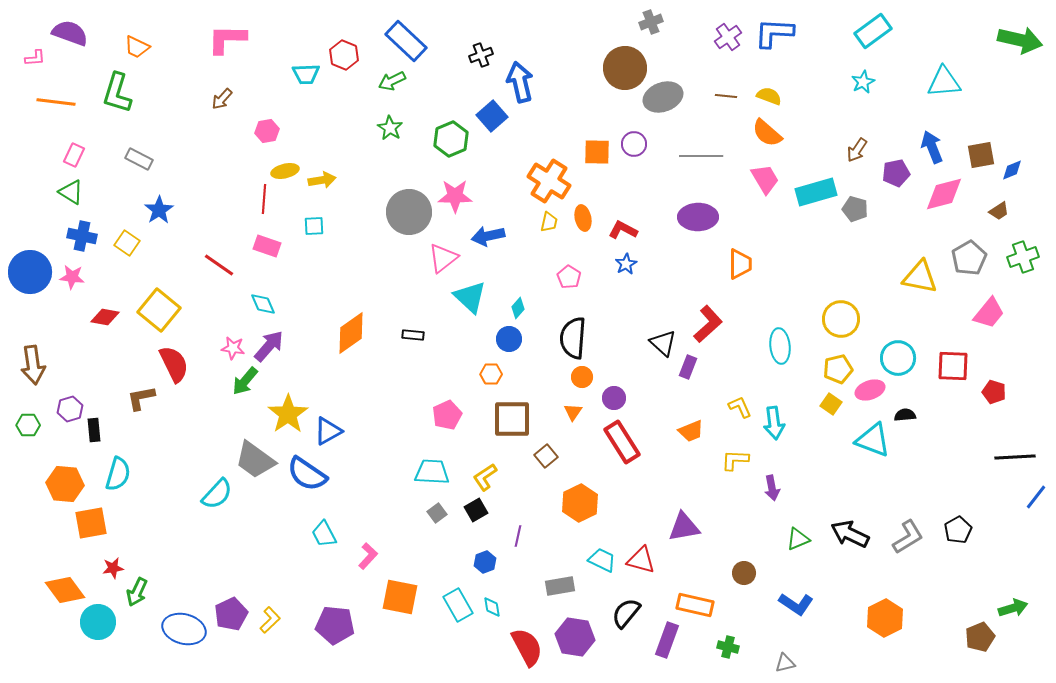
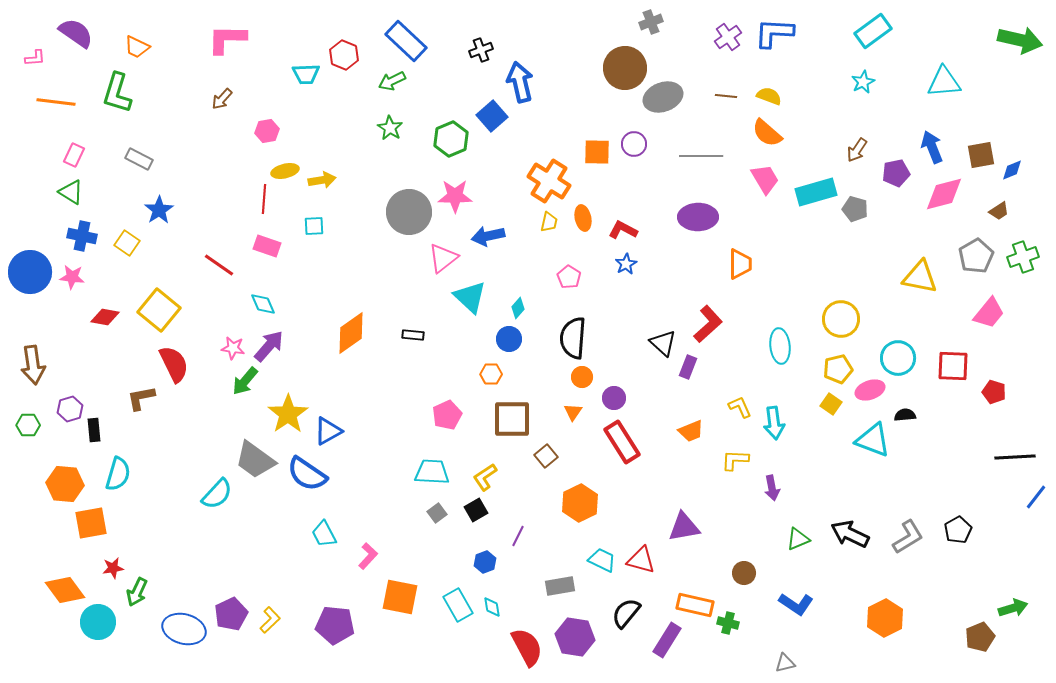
purple semicircle at (70, 33): moved 6 px right; rotated 15 degrees clockwise
black cross at (481, 55): moved 5 px up
gray pentagon at (969, 258): moved 7 px right, 2 px up
purple line at (518, 536): rotated 15 degrees clockwise
purple rectangle at (667, 640): rotated 12 degrees clockwise
green cross at (728, 647): moved 24 px up
